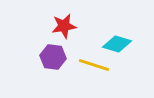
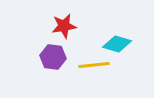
yellow line: rotated 24 degrees counterclockwise
